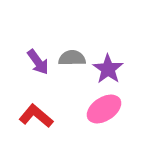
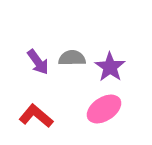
purple star: moved 2 px right, 2 px up
